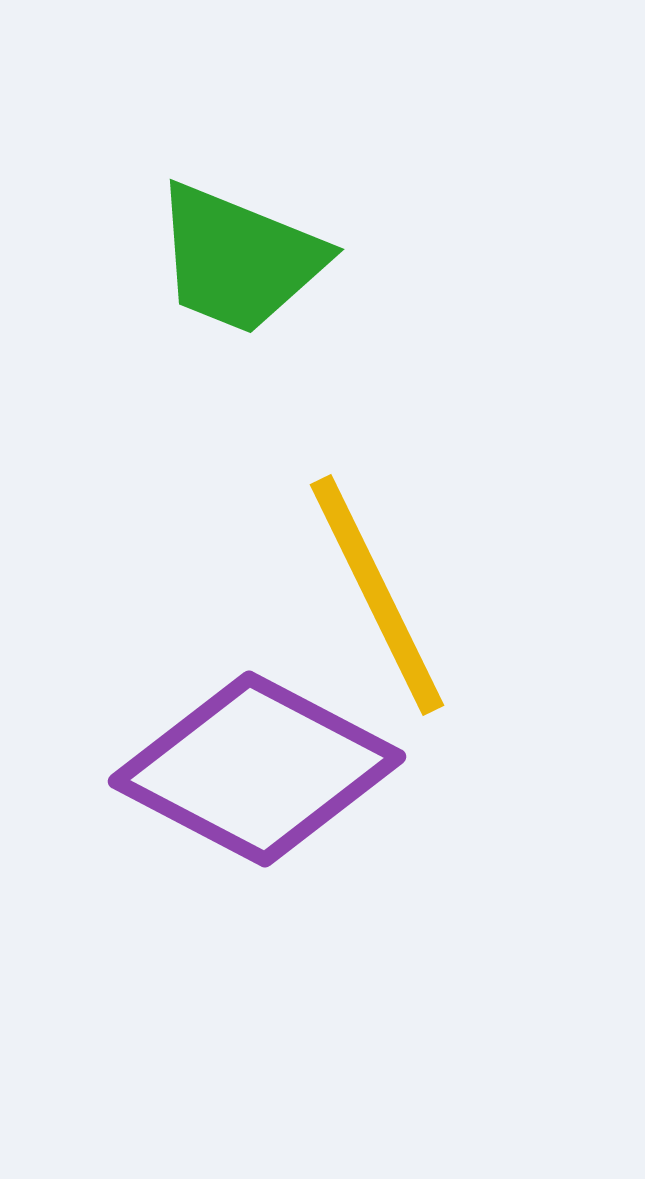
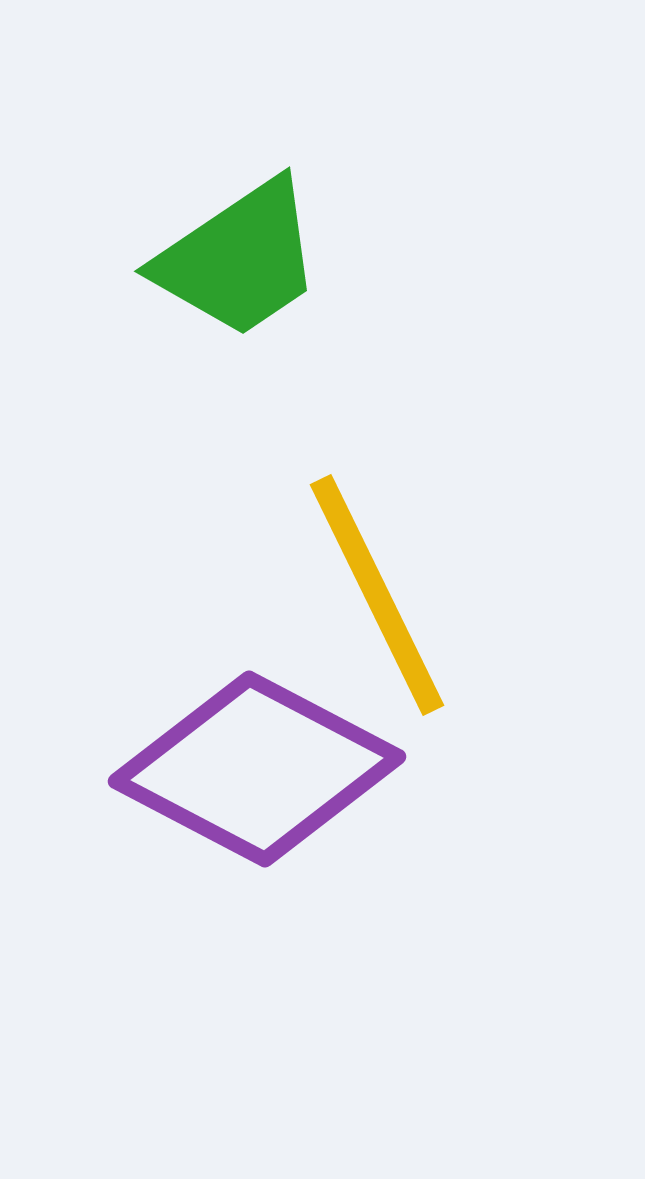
green trapezoid: rotated 56 degrees counterclockwise
